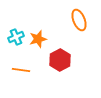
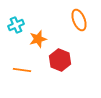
cyan cross: moved 12 px up
red hexagon: rotated 10 degrees counterclockwise
orange line: moved 1 px right
